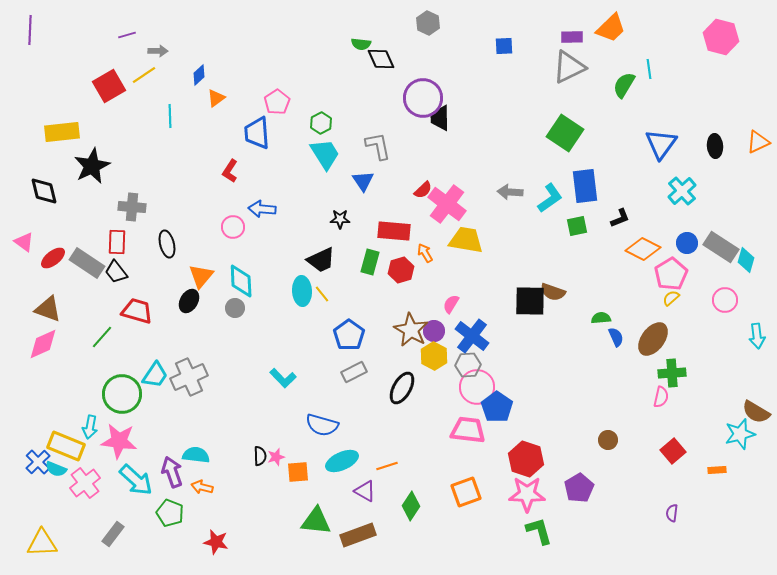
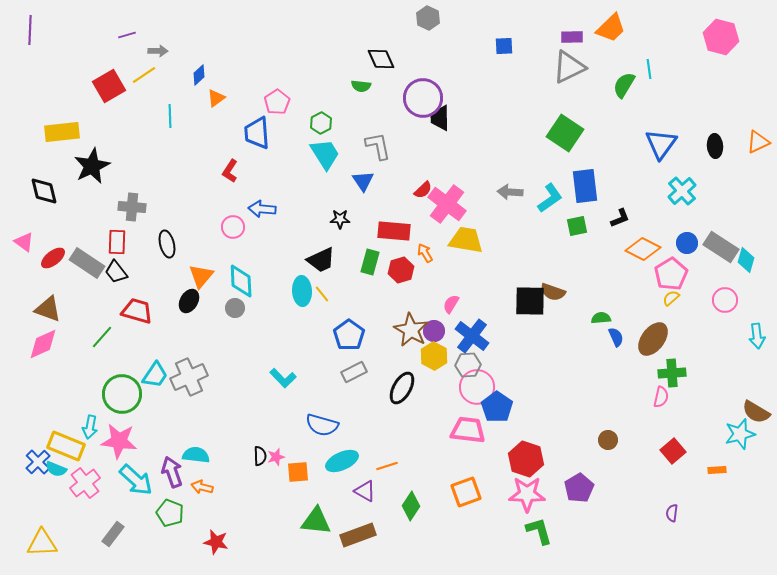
gray hexagon at (428, 23): moved 5 px up
green semicircle at (361, 44): moved 42 px down
